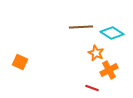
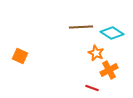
orange square: moved 6 px up
